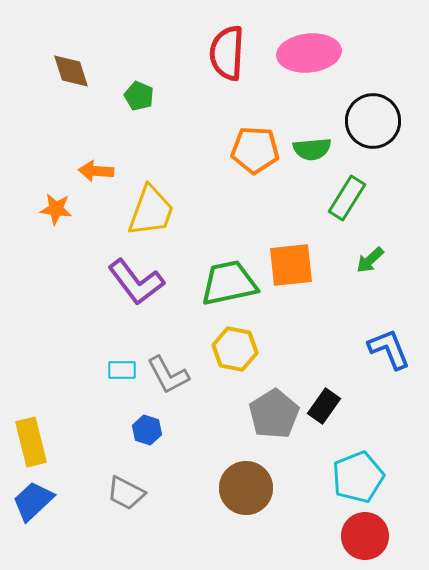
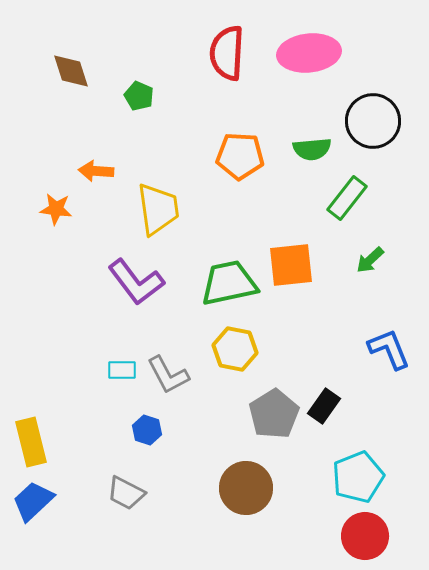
orange pentagon: moved 15 px left, 6 px down
green rectangle: rotated 6 degrees clockwise
yellow trapezoid: moved 7 px right, 2 px up; rotated 28 degrees counterclockwise
